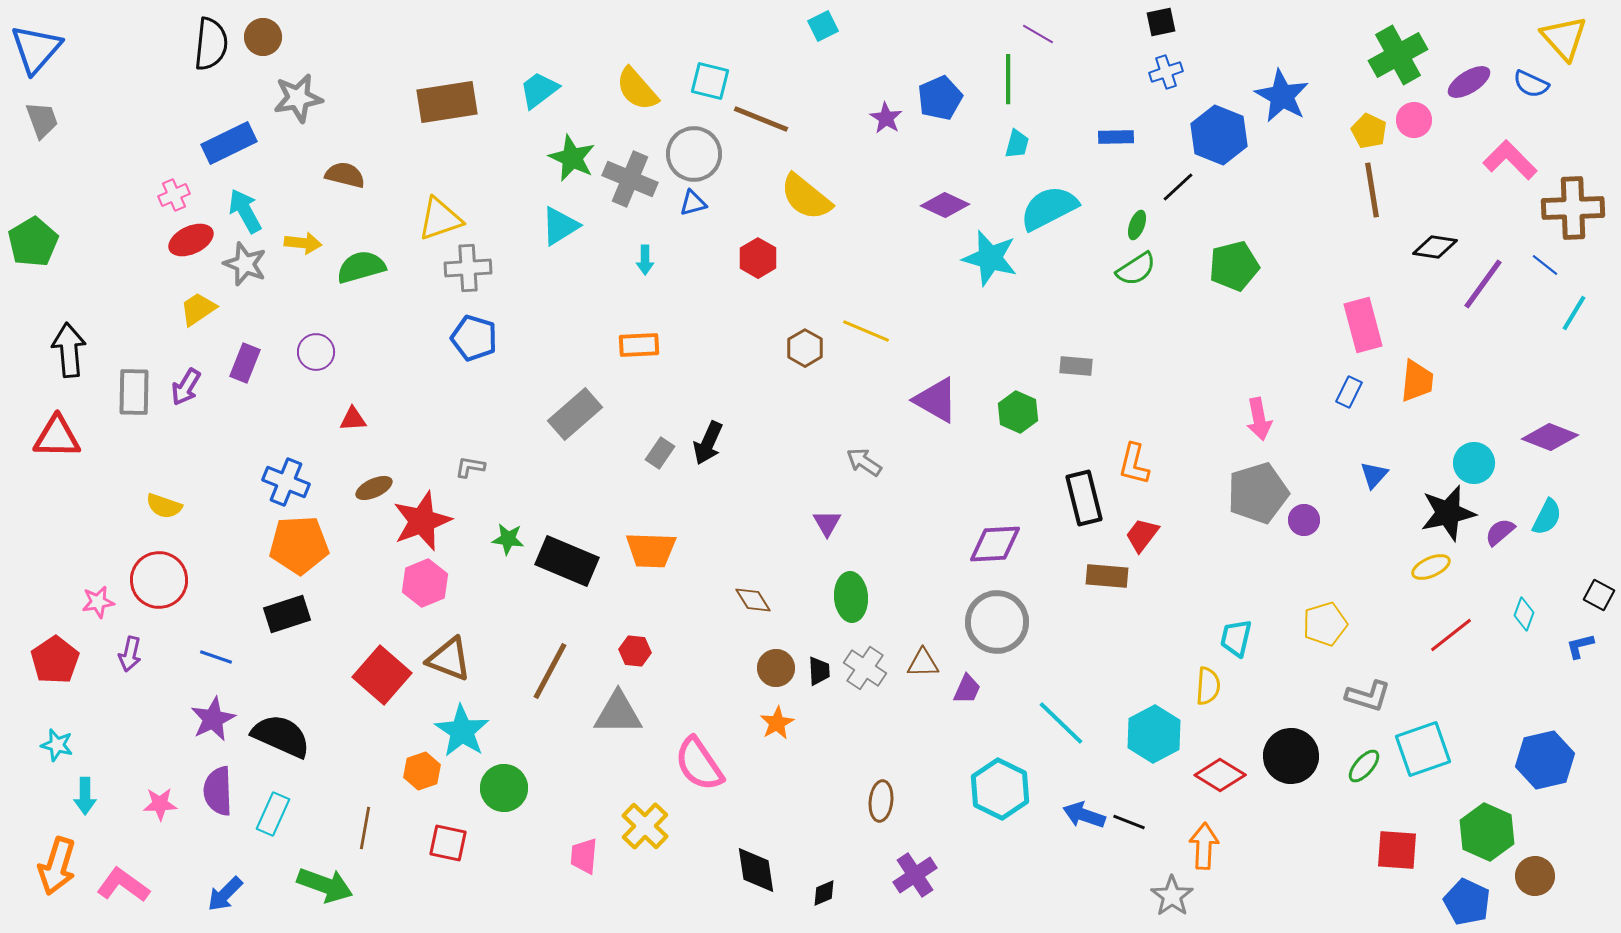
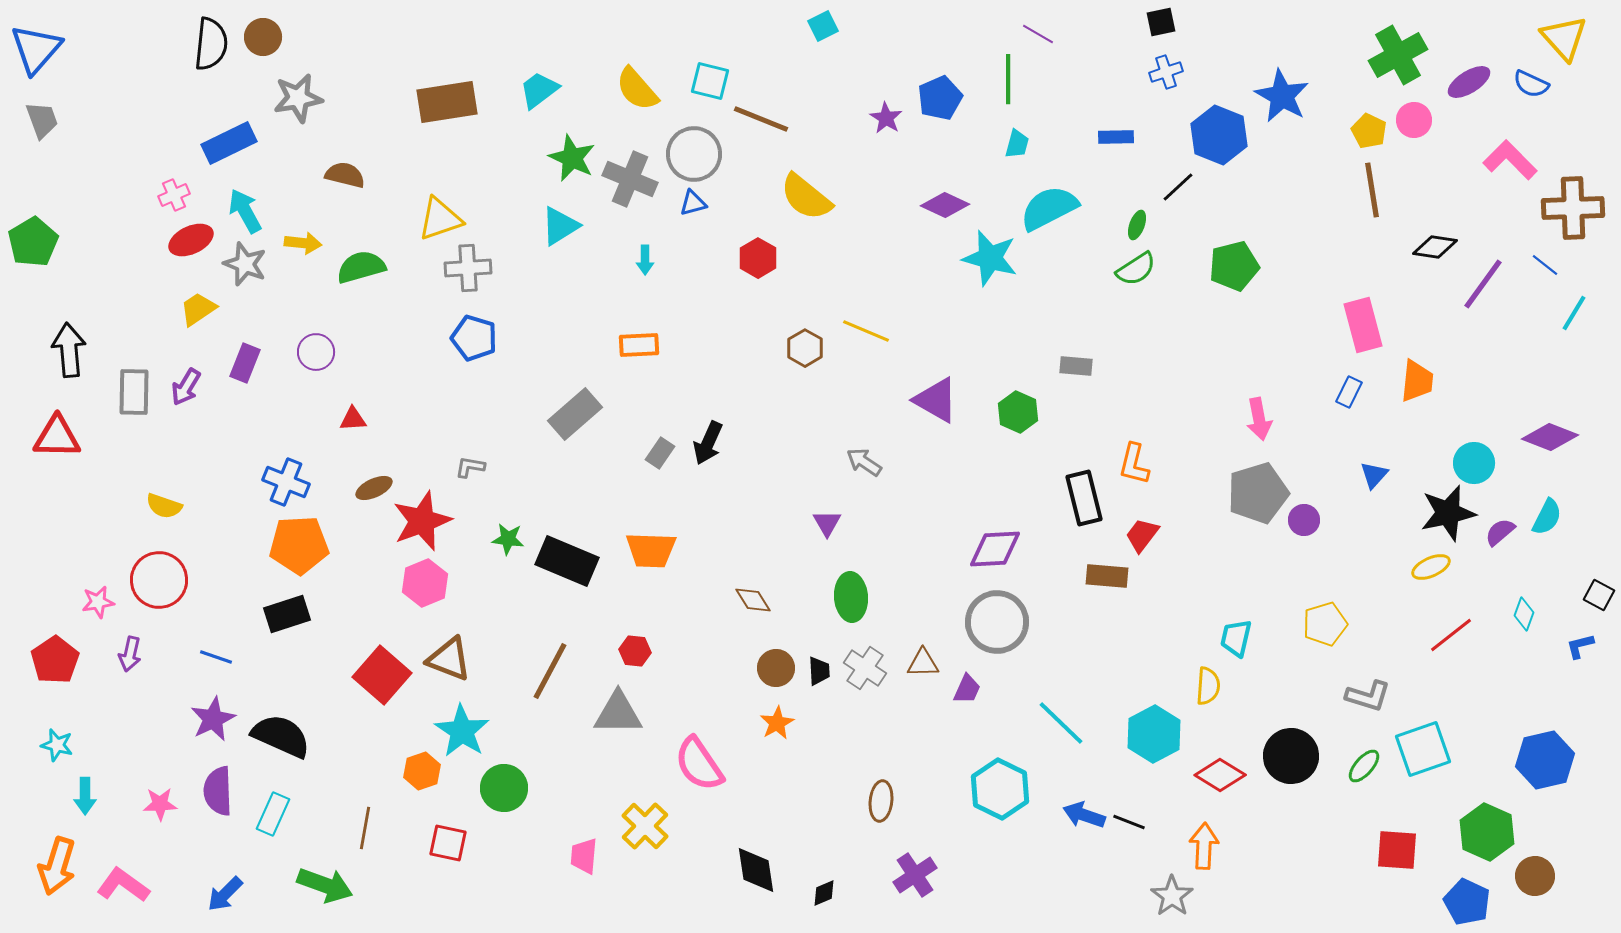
purple diamond at (995, 544): moved 5 px down
